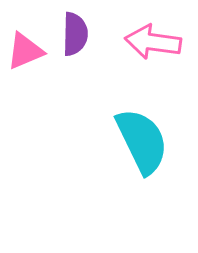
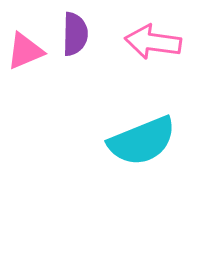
cyan semicircle: rotated 94 degrees clockwise
